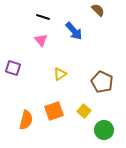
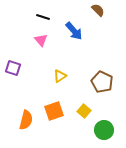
yellow triangle: moved 2 px down
